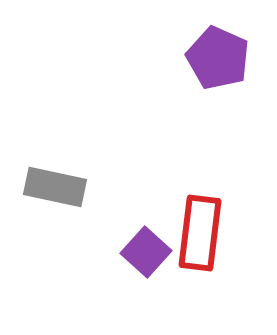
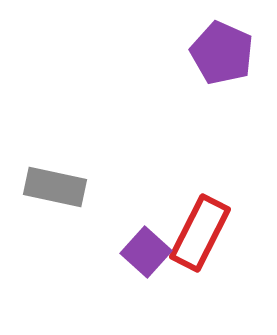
purple pentagon: moved 4 px right, 5 px up
red rectangle: rotated 20 degrees clockwise
